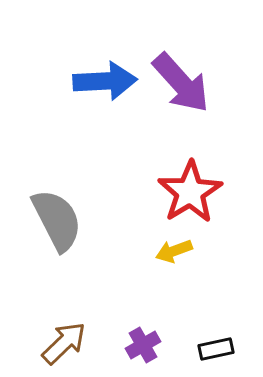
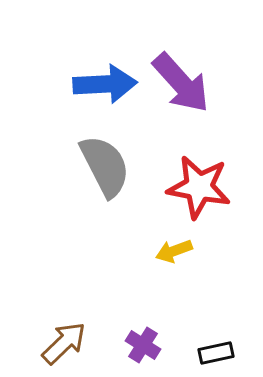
blue arrow: moved 3 px down
red star: moved 9 px right, 5 px up; rotated 30 degrees counterclockwise
gray semicircle: moved 48 px right, 54 px up
purple cross: rotated 28 degrees counterclockwise
black rectangle: moved 4 px down
